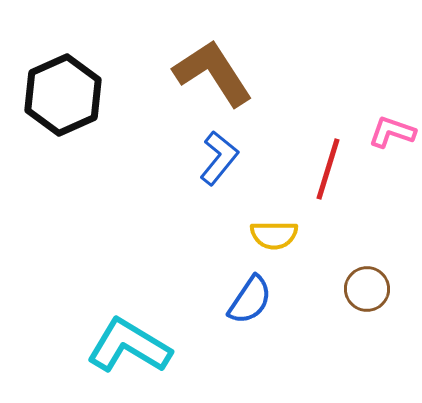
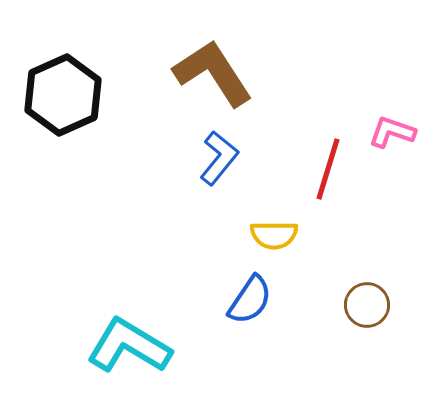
brown circle: moved 16 px down
